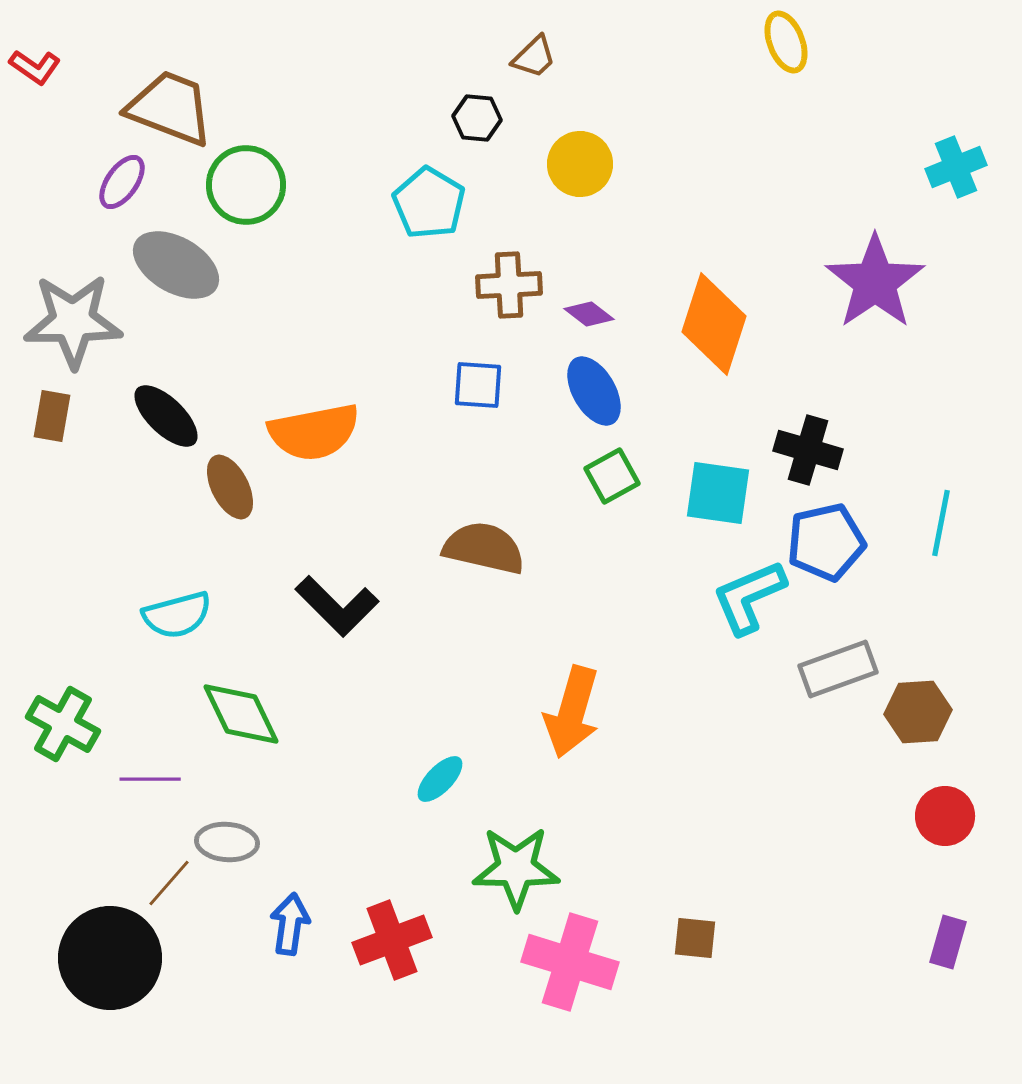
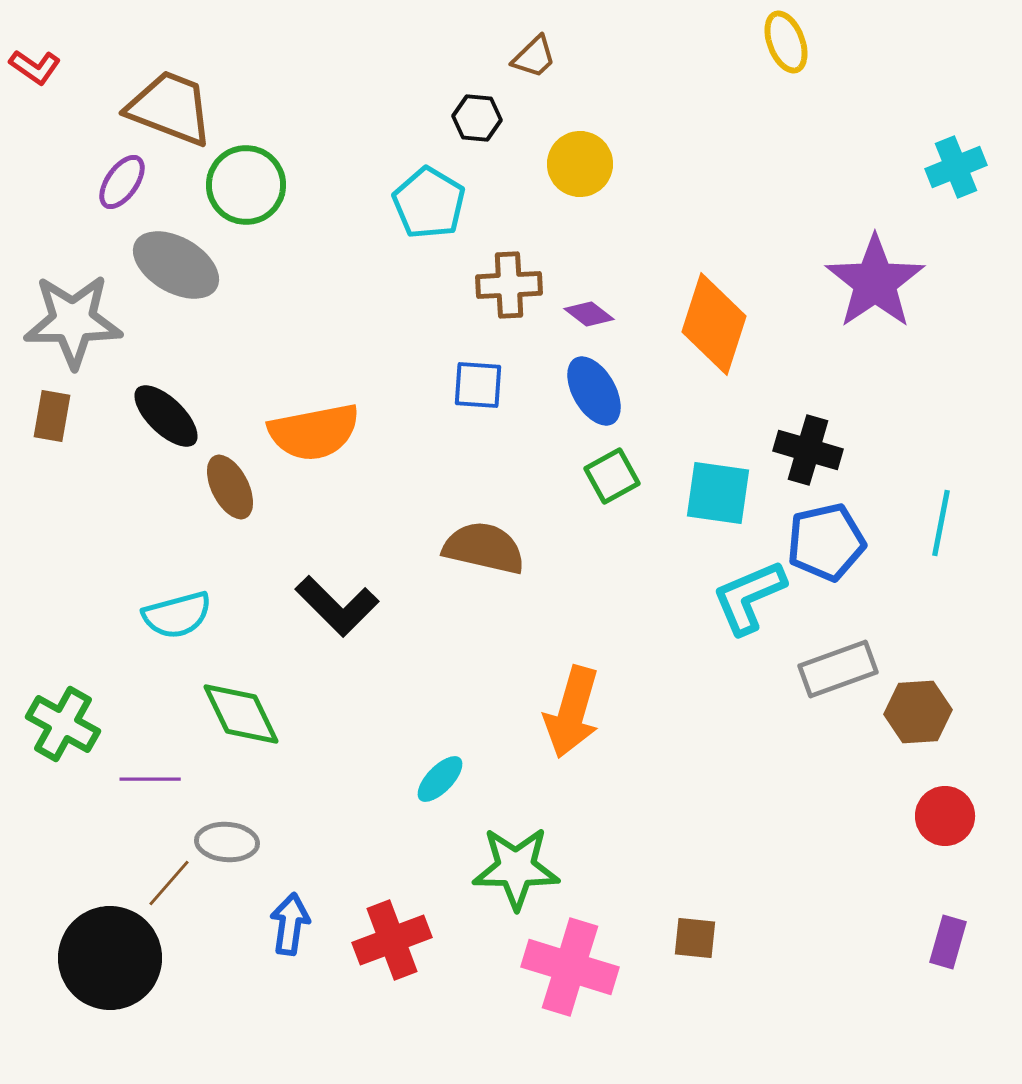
pink cross at (570, 962): moved 5 px down
